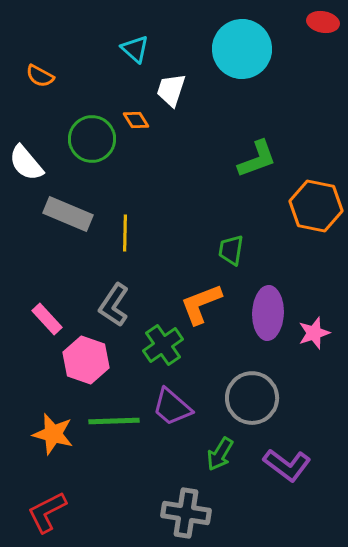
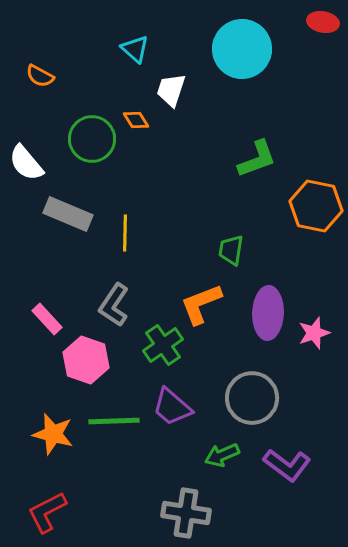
green arrow: moved 2 px right, 1 px down; rotated 36 degrees clockwise
